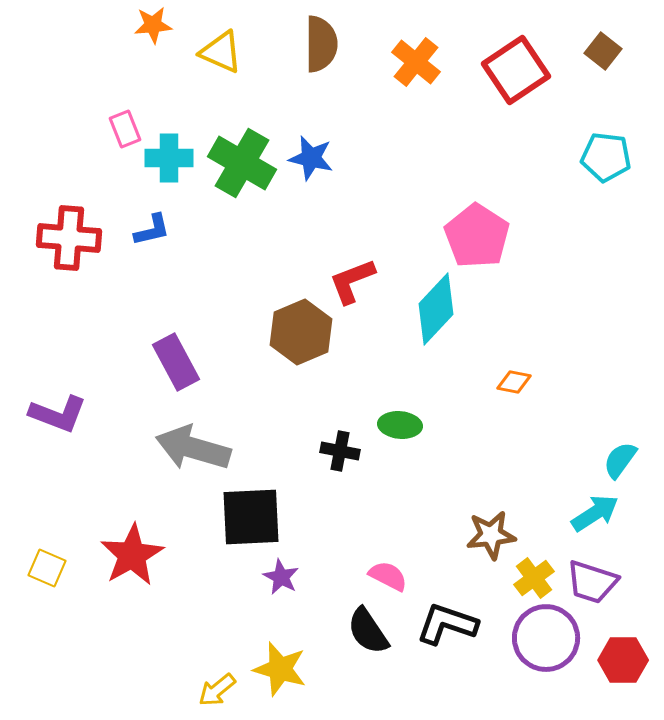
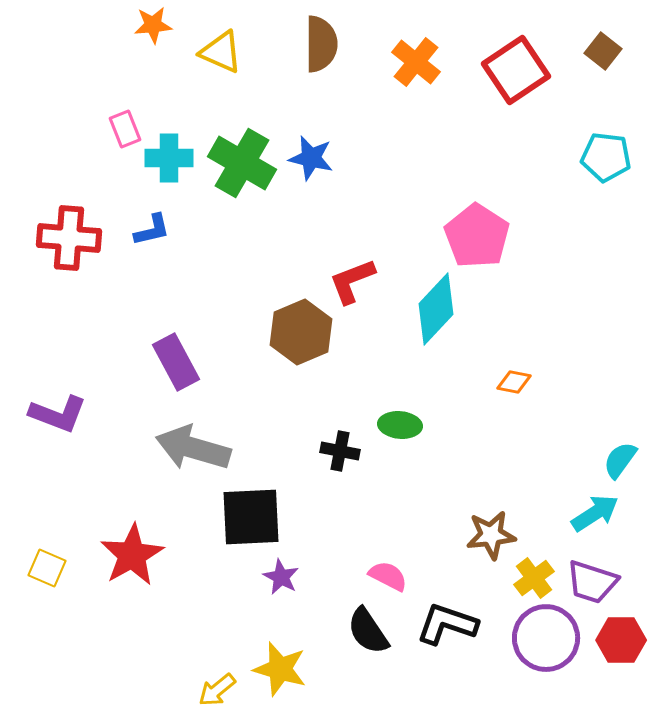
red hexagon: moved 2 px left, 20 px up
